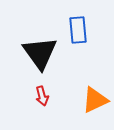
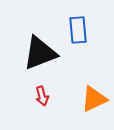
black triangle: rotated 45 degrees clockwise
orange triangle: moved 1 px left, 1 px up
